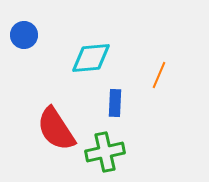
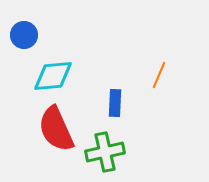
cyan diamond: moved 38 px left, 18 px down
red semicircle: rotated 9 degrees clockwise
